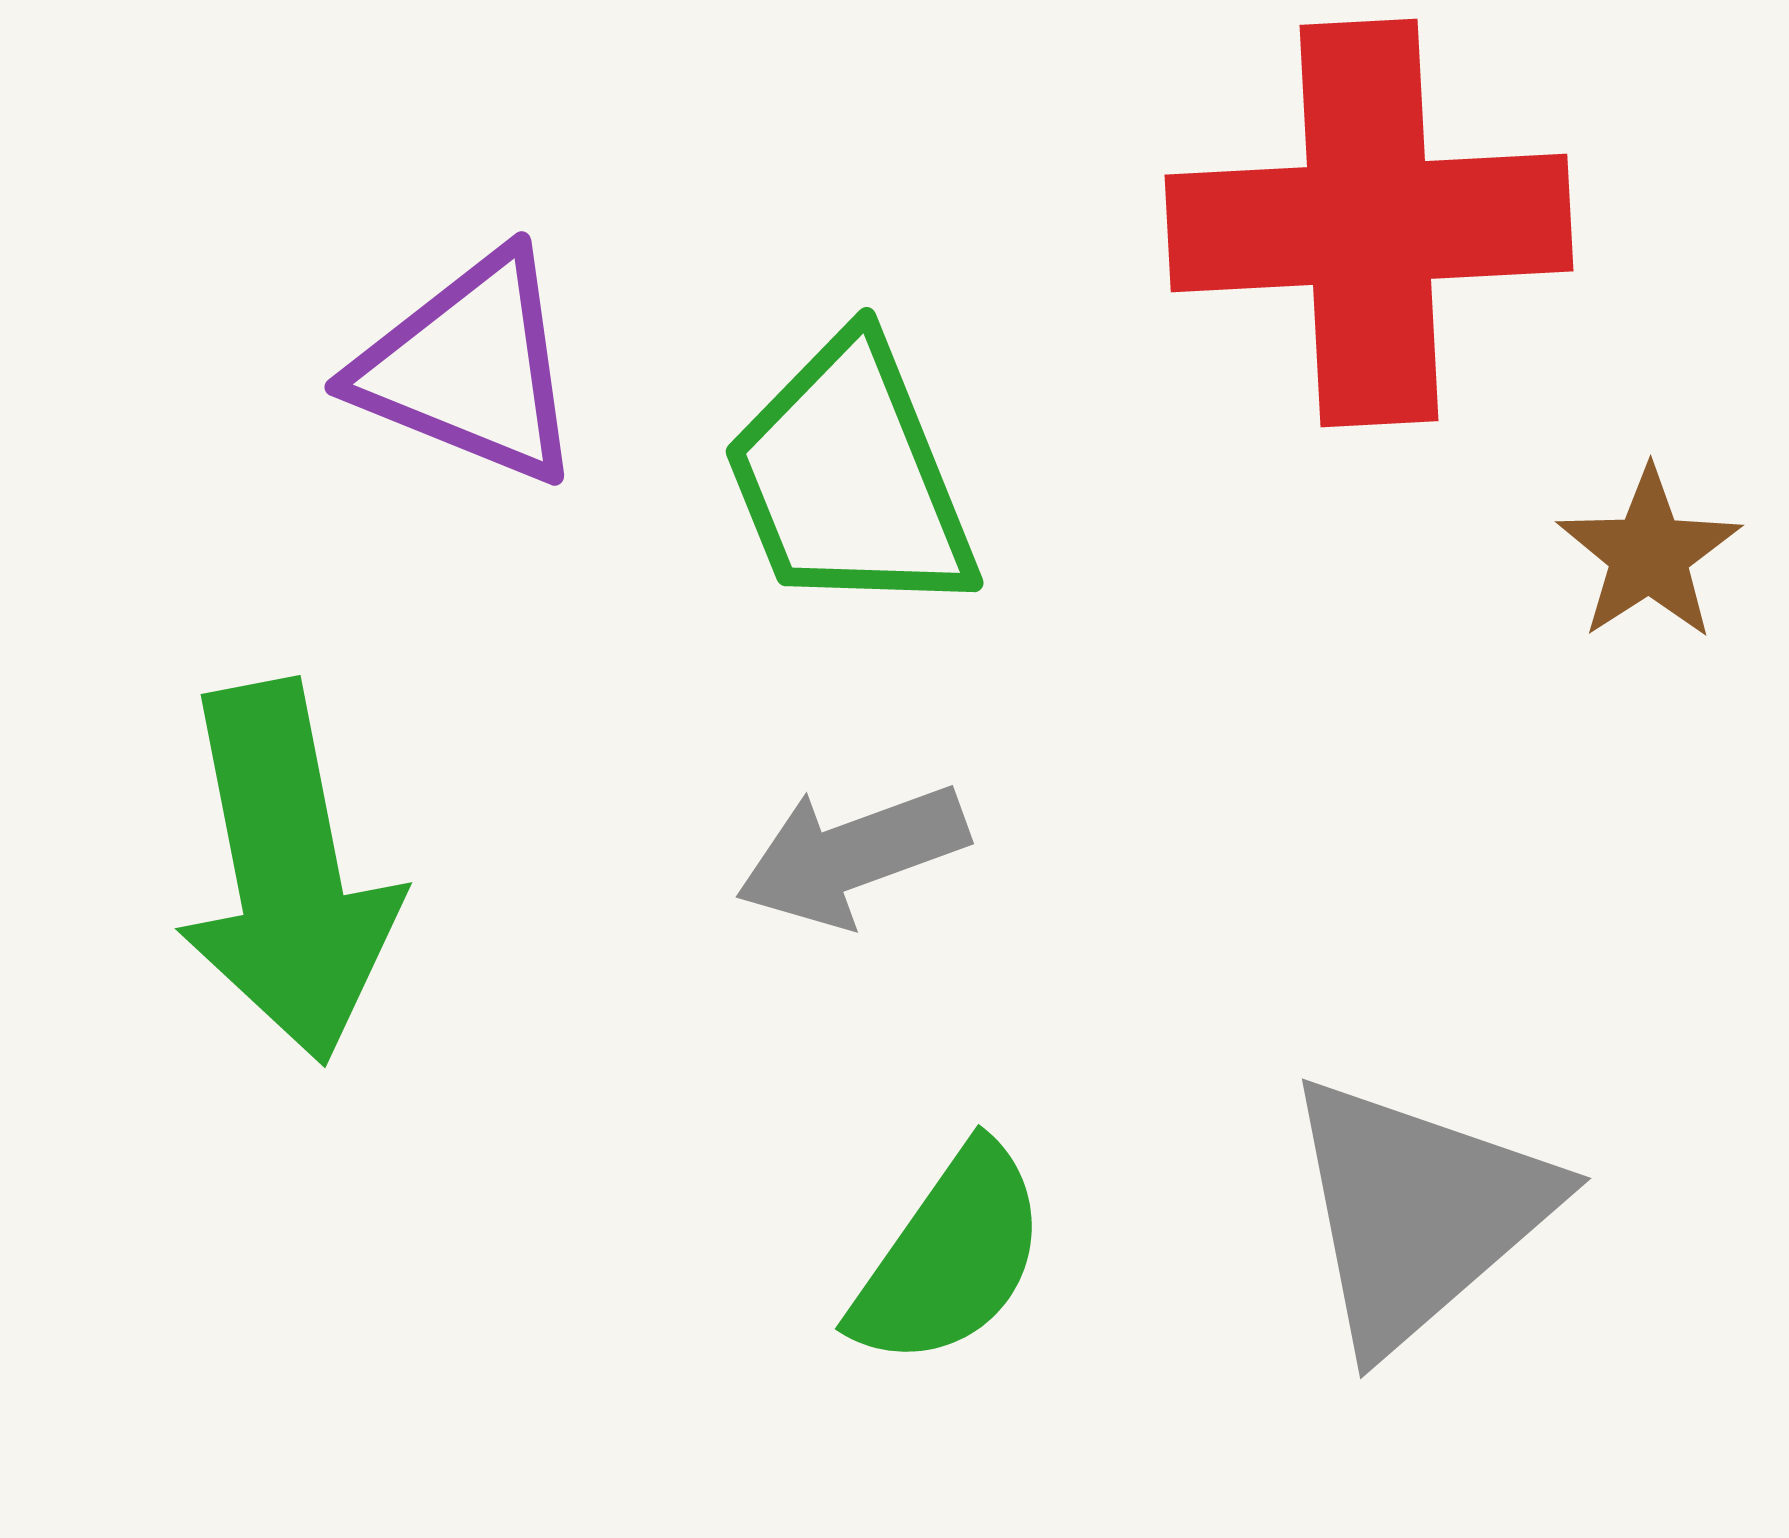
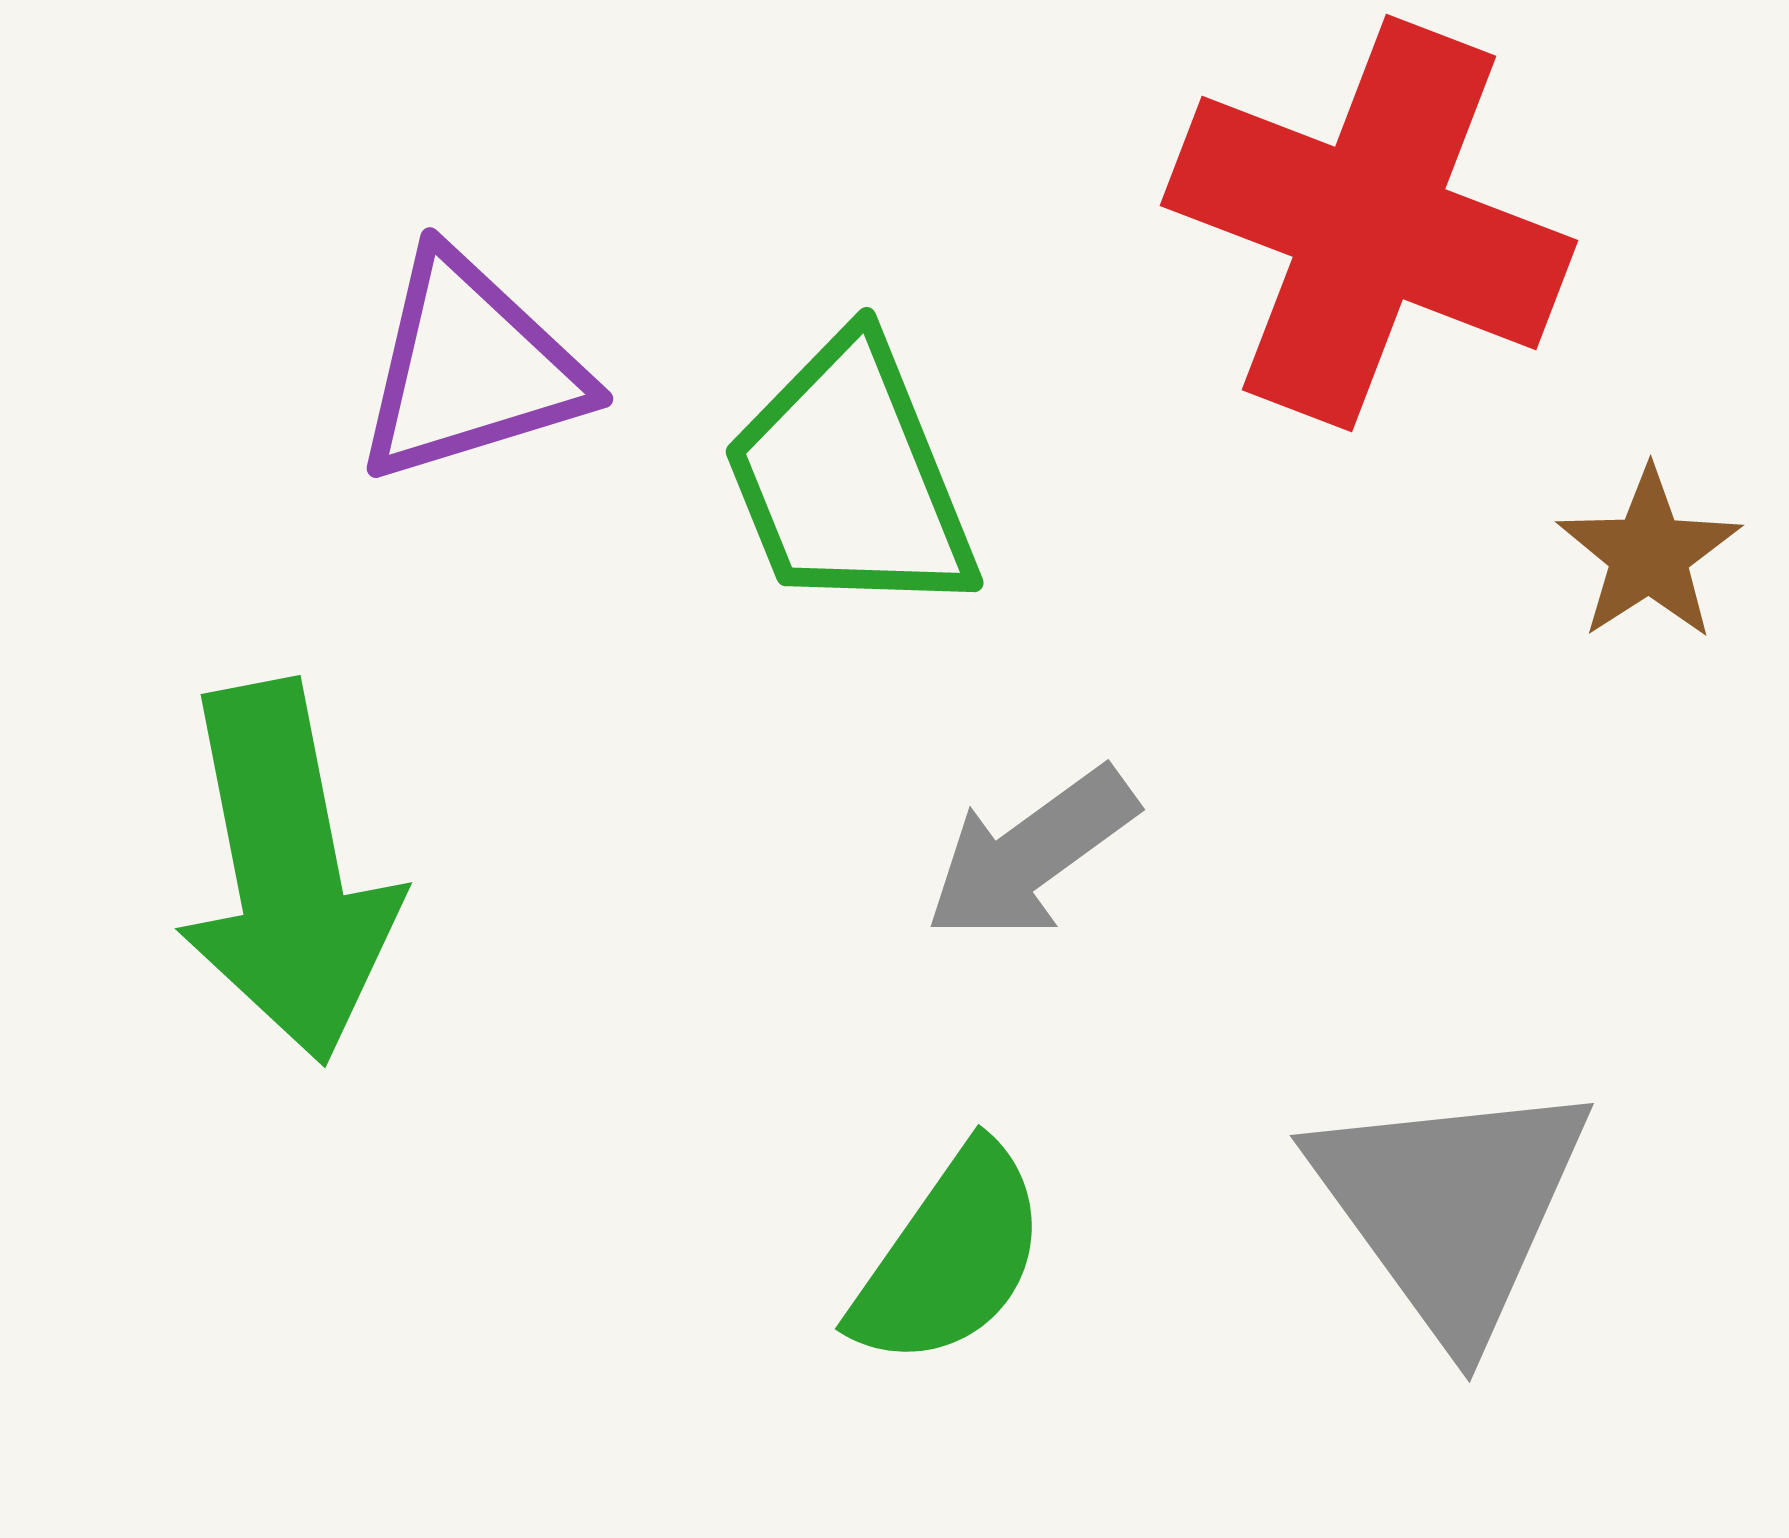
red cross: rotated 24 degrees clockwise
purple triangle: rotated 39 degrees counterclockwise
gray arrow: moved 179 px right, 1 px up; rotated 16 degrees counterclockwise
gray triangle: moved 33 px right, 5 px up; rotated 25 degrees counterclockwise
